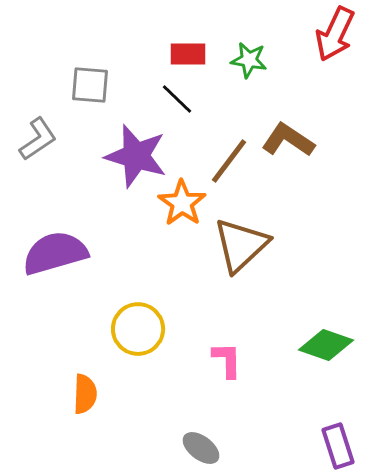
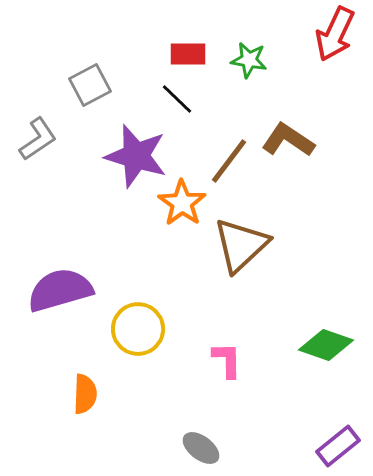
gray square: rotated 33 degrees counterclockwise
purple semicircle: moved 5 px right, 37 px down
purple rectangle: rotated 69 degrees clockwise
